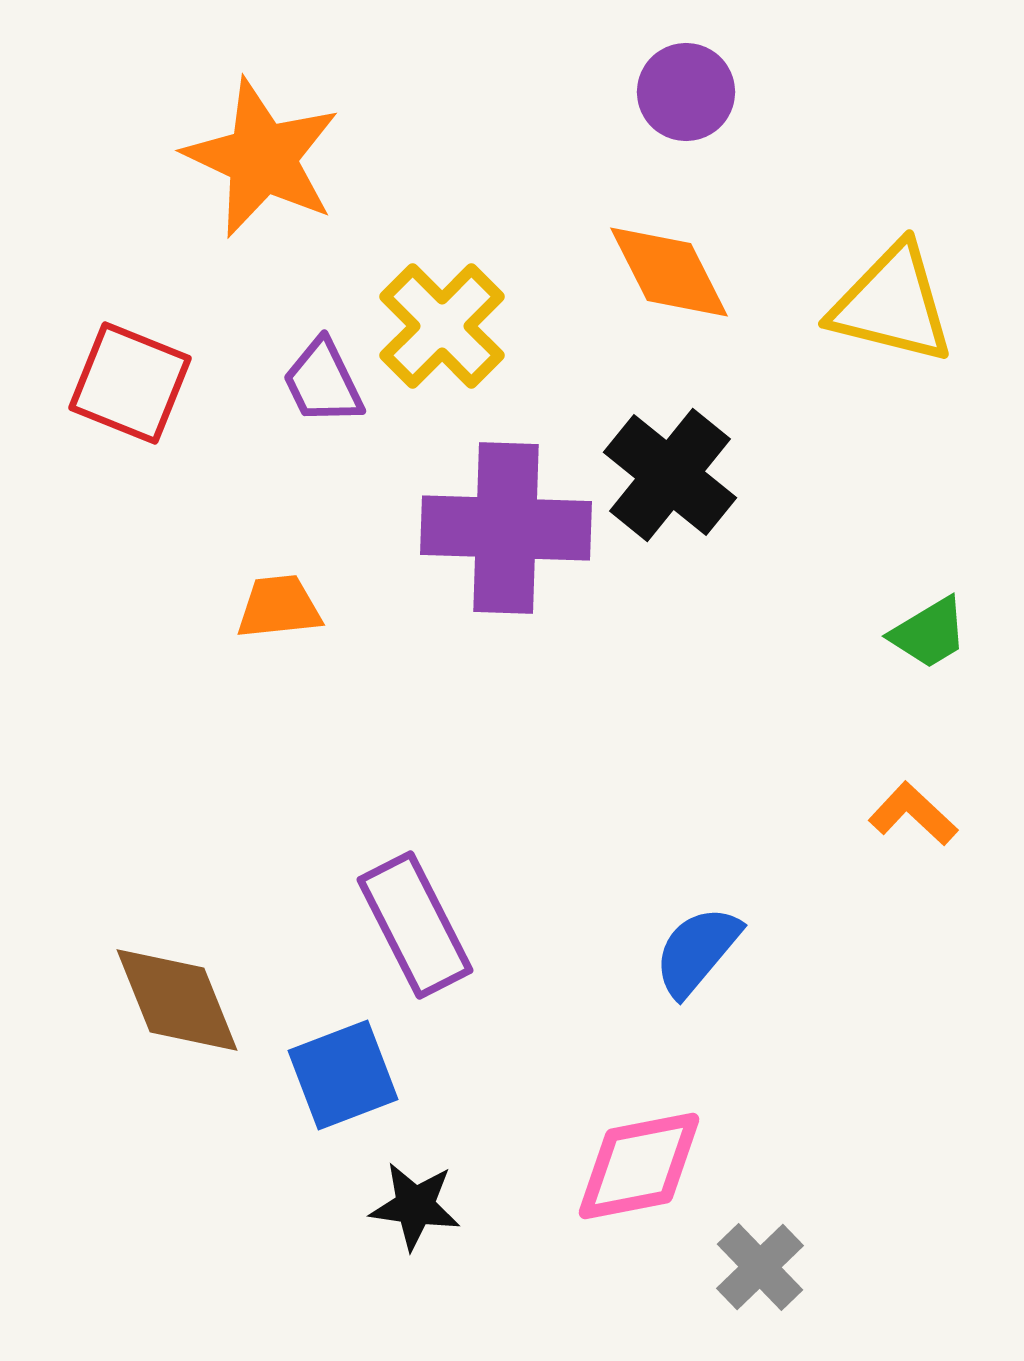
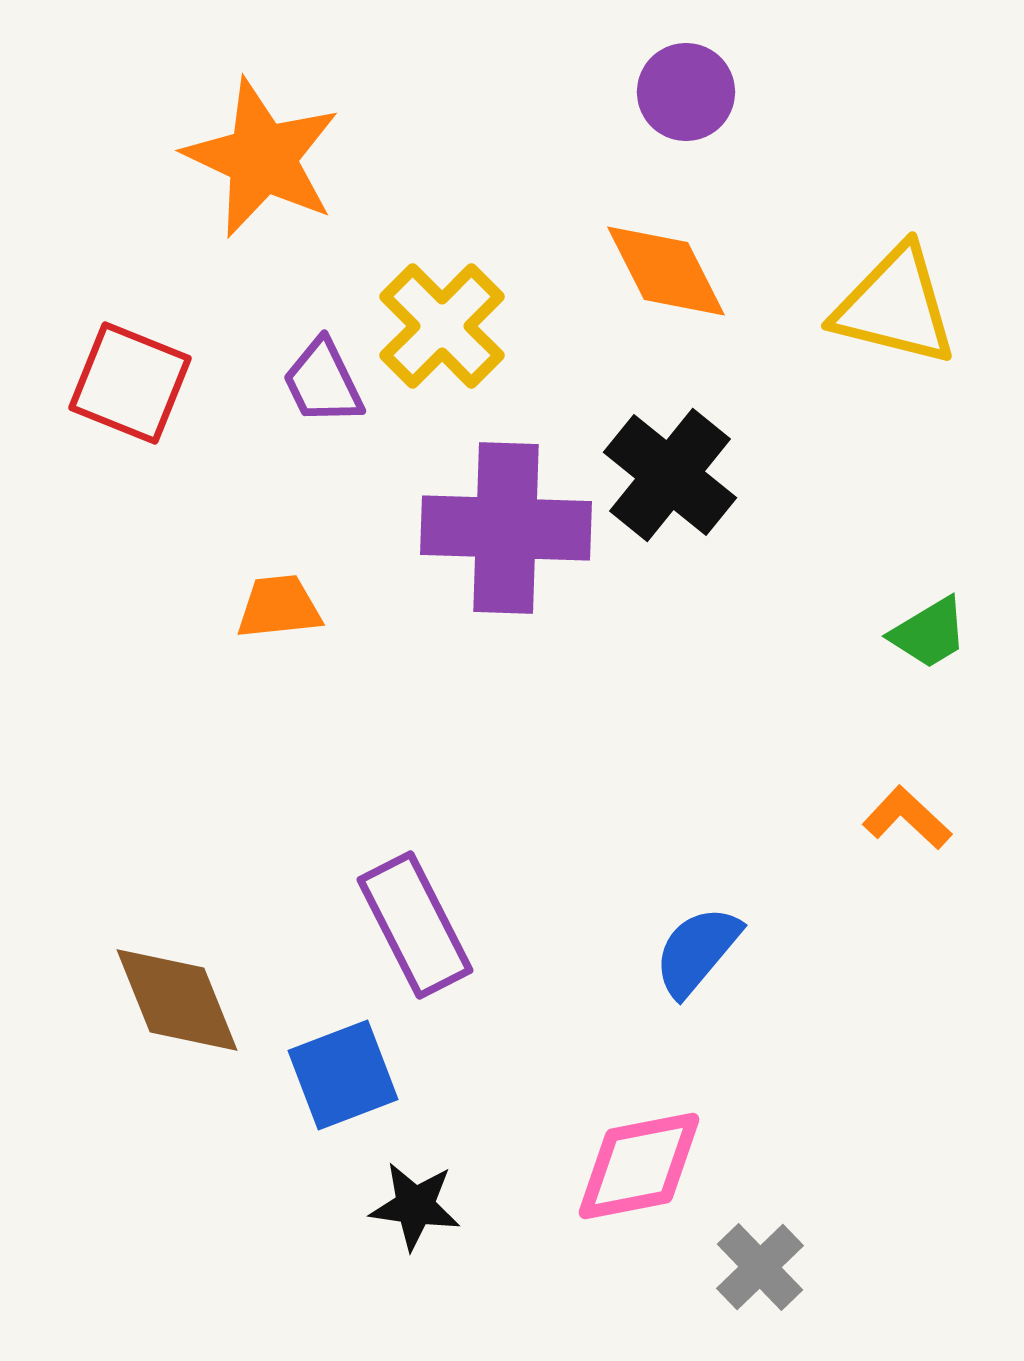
orange diamond: moved 3 px left, 1 px up
yellow triangle: moved 3 px right, 2 px down
orange L-shape: moved 6 px left, 4 px down
